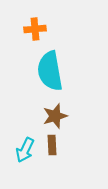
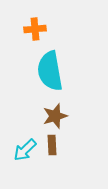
cyan arrow: rotated 20 degrees clockwise
